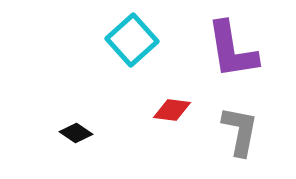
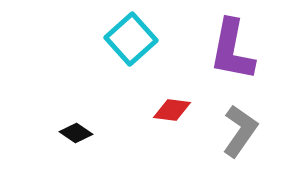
cyan square: moved 1 px left, 1 px up
purple L-shape: rotated 20 degrees clockwise
gray L-shape: rotated 24 degrees clockwise
